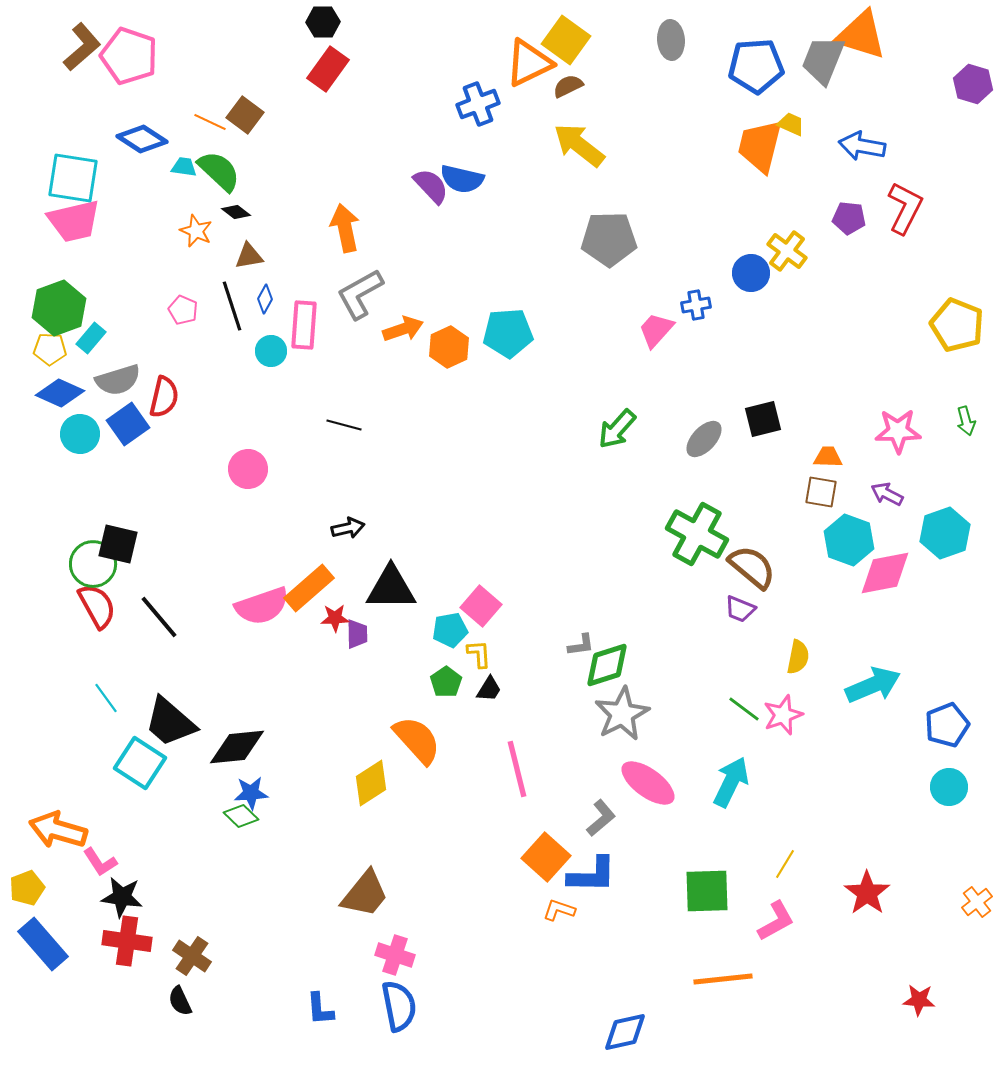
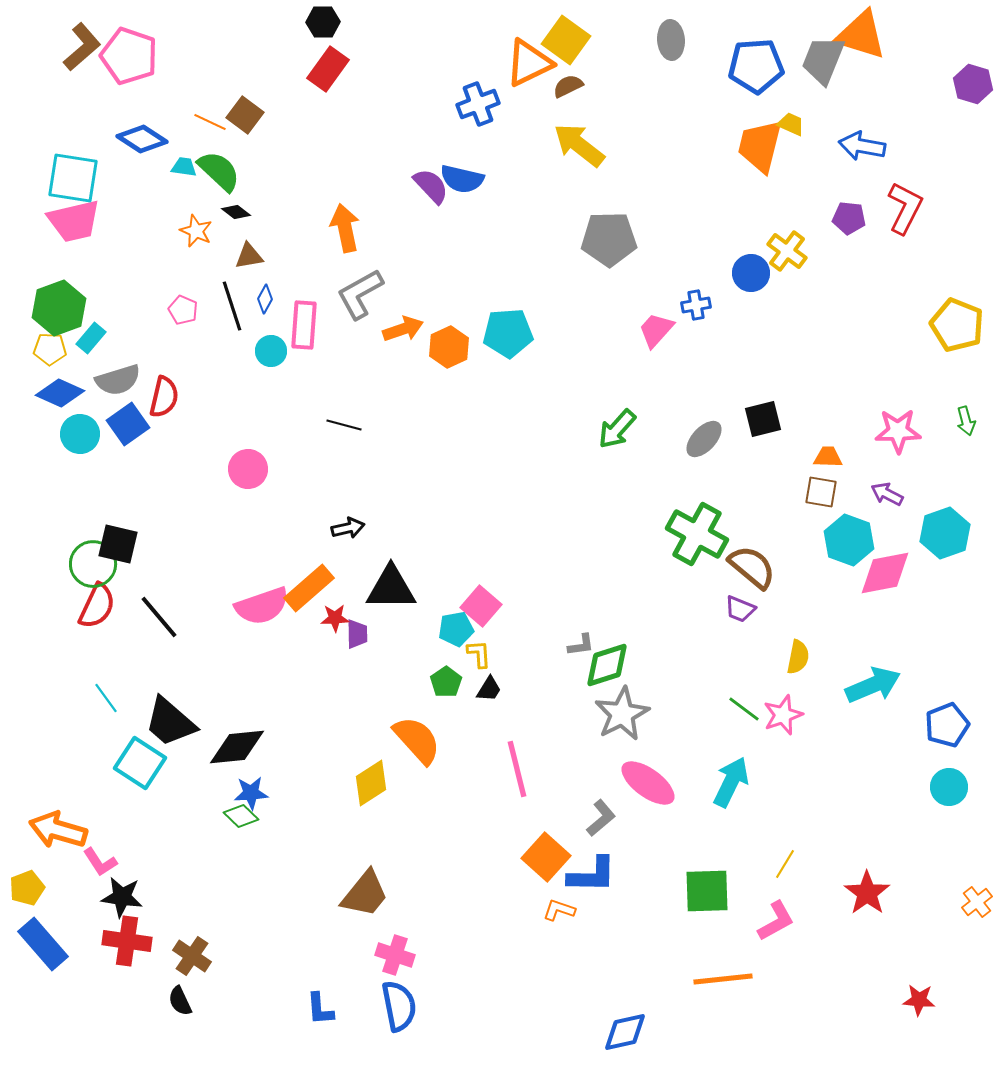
red semicircle at (97, 606): rotated 54 degrees clockwise
cyan pentagon at (450, 630): moved 6 px right, 1 px up
